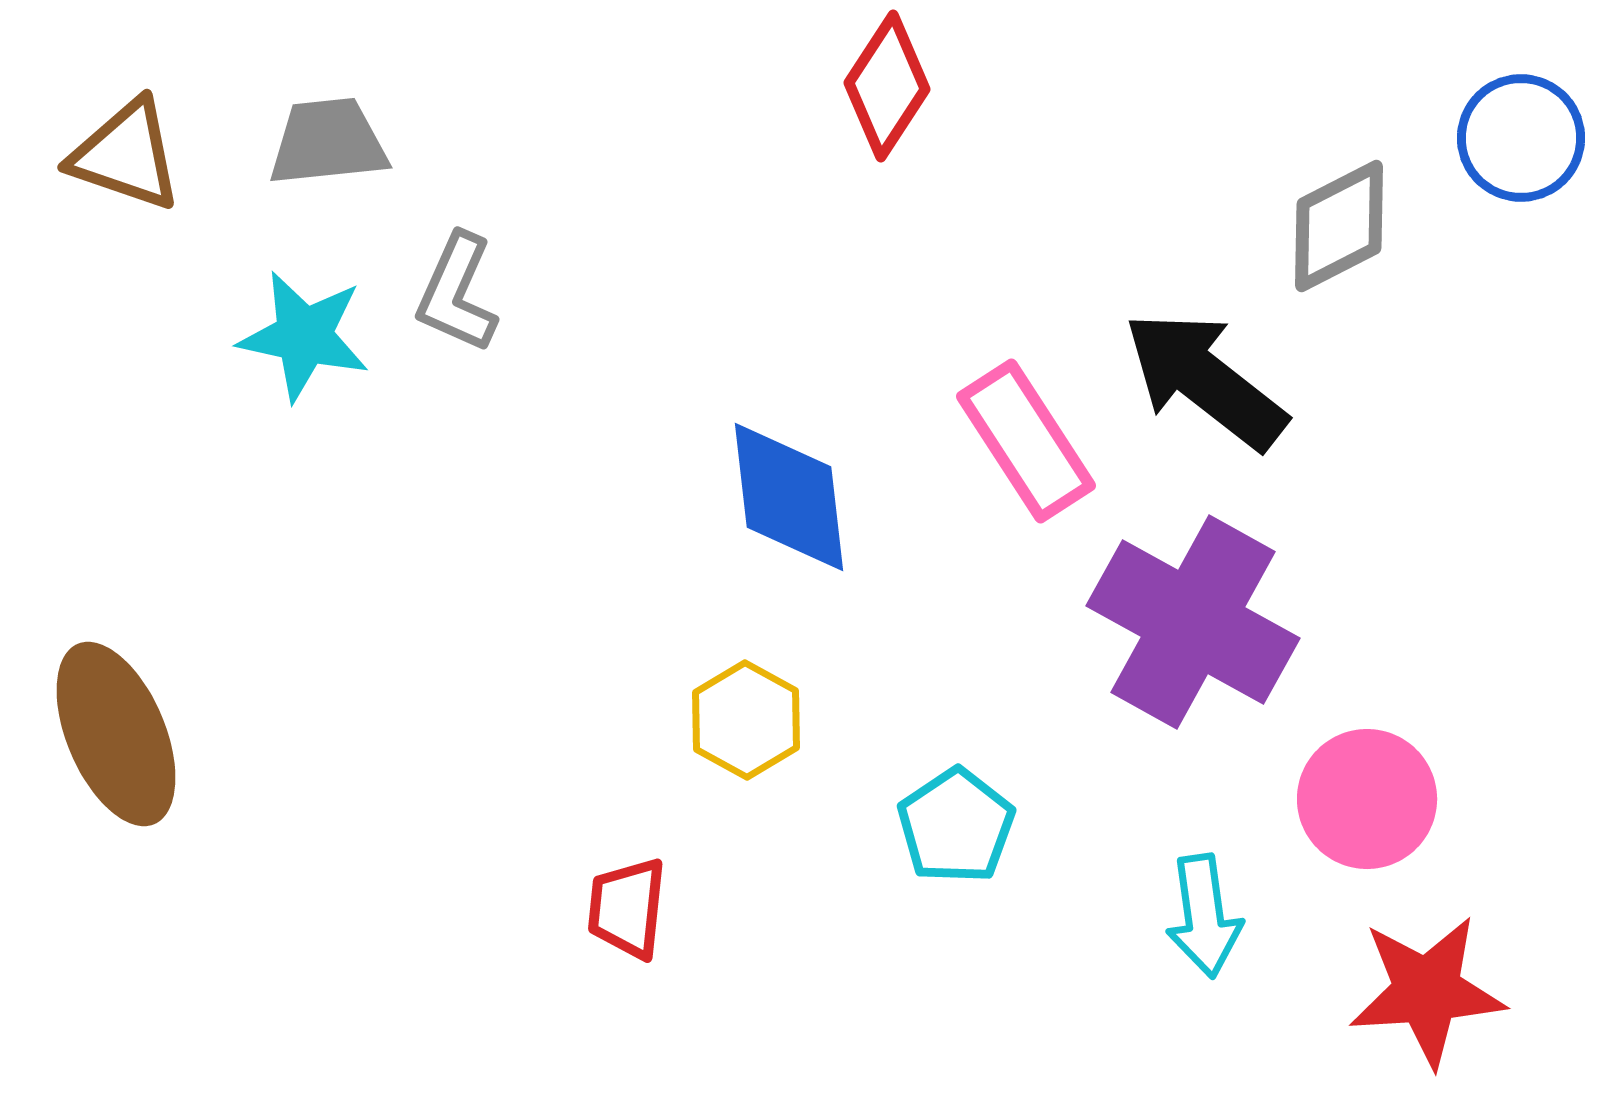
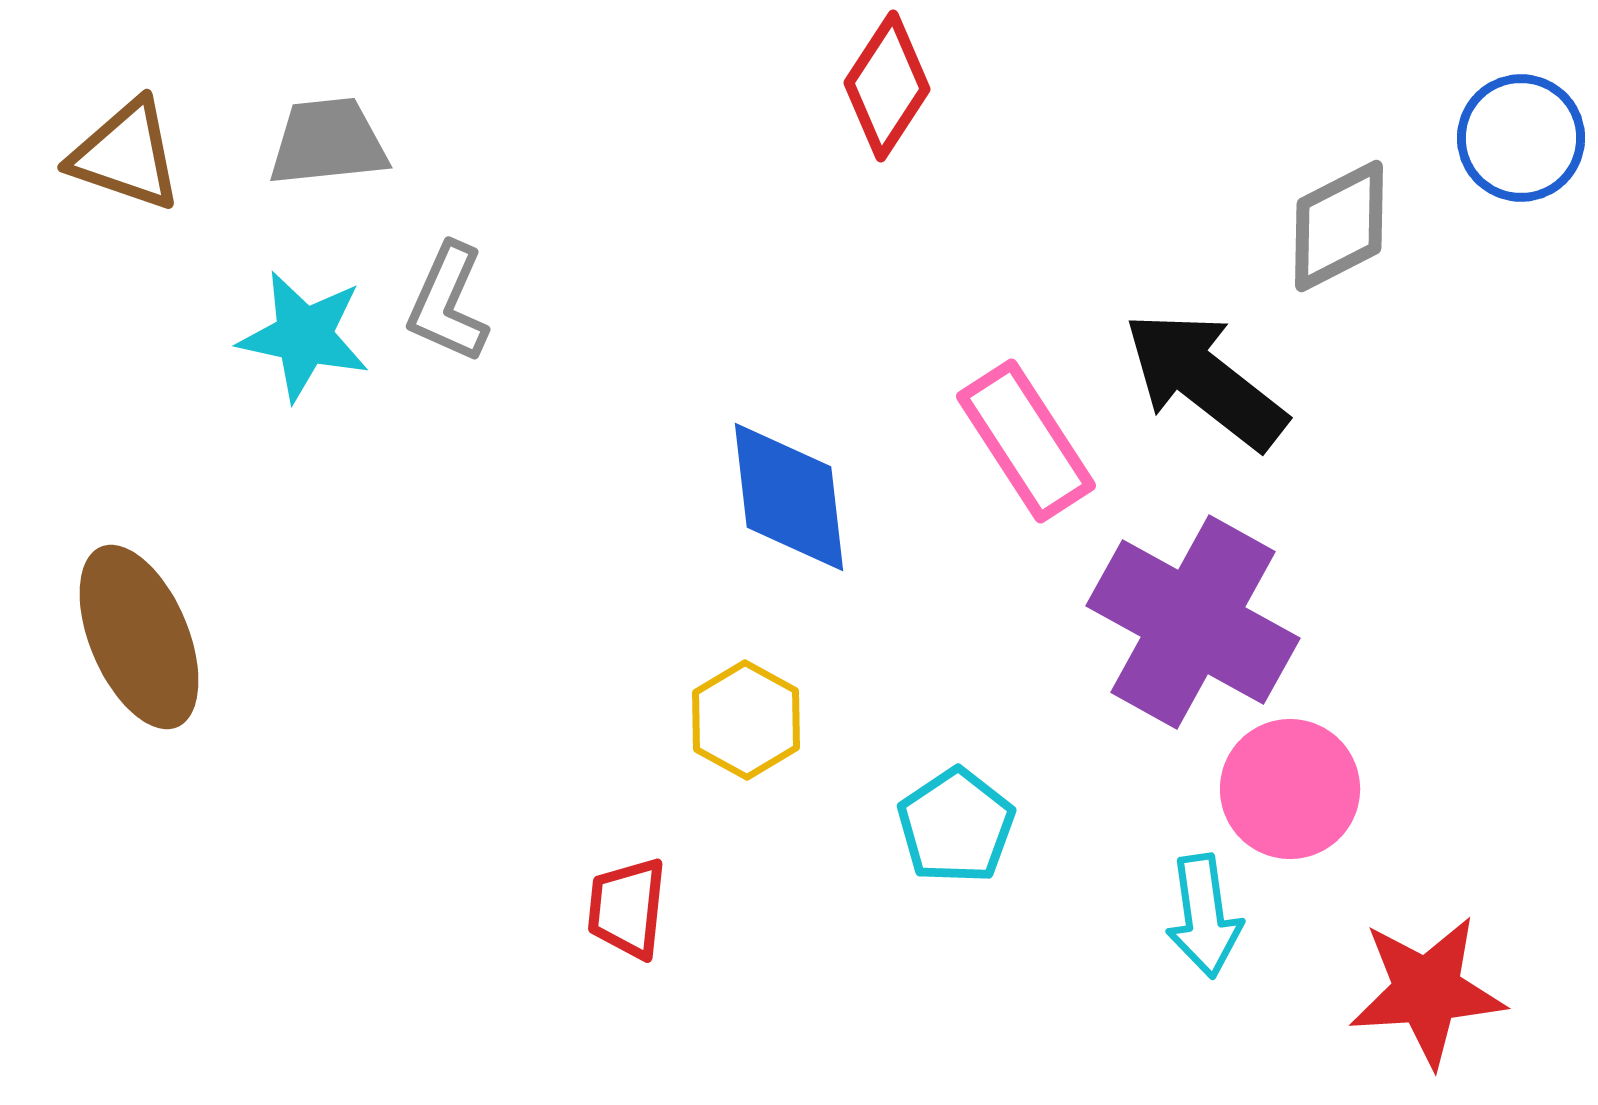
gray L-shape: moved 9 px left, 10 px down
brown ellipse: moved 23 px right, 97 px up
pink circle: moved 77 px left, 10 px up
